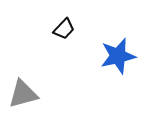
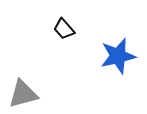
black trapezoid: rotated 95 degrees clockwise
